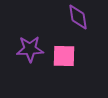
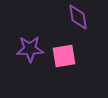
pink square: rotated 10 degrees counterclockwise
